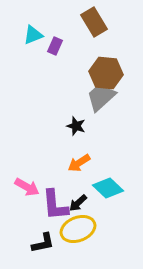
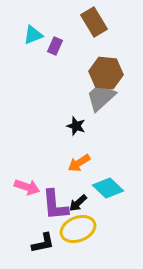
pink arrow: rotated 10 degrees counterclockwise
